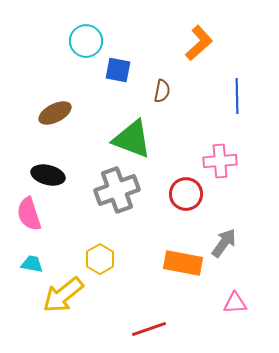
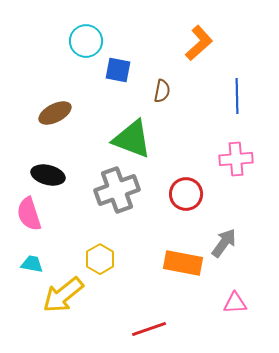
pink cross: moved 16 px right, 2 px up
